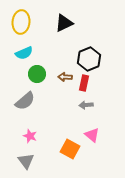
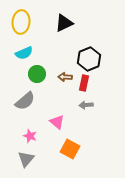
pink triangle: moved 35 px left, 13 px up
gray triangle: moved 2 px up; rotated 18 degrees clockwise
